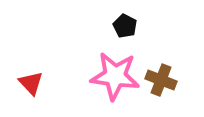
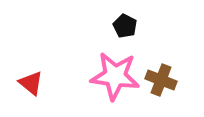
red triangle: rotated 8 degrees counterclockwise
